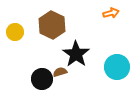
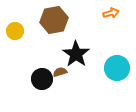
brown hexagon: moved 2 px right, 5 px up; rotated 24 degrees clockwise
yellow circle: moved 1 px up
cyan circle: moved 1 px down
